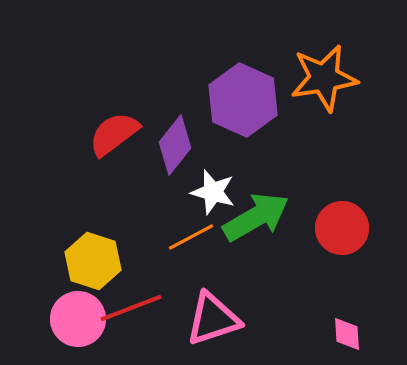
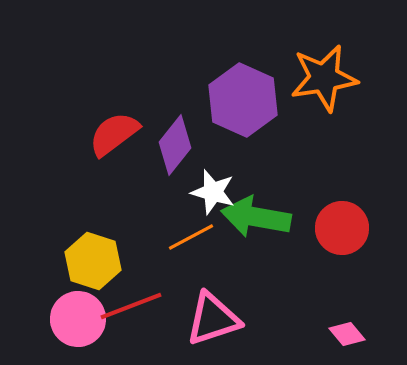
green arrow: rotated 140 degrees counterclockwise
red line: moved 2 px up
pink diamond: rotated 36 degrees counterclockwise
